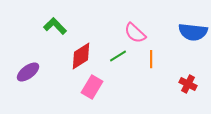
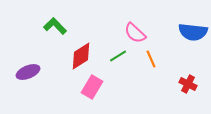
orange line: rotated 24 degrees counterclockwise
purple ellipse: rotated 15 degrees clockwise
